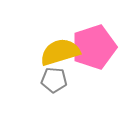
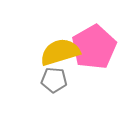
pink pentagon: rotated 12 degrees counterclockwise
